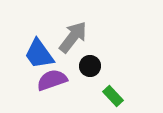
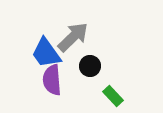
gray arrow: rotated 8 degrees clockwise
blue trapezoid: moved 7 px right, 1 px up
purple semicircle: rotated 76 degrees counterclockwise
